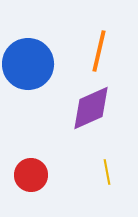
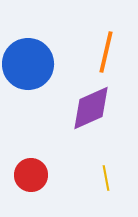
orange line: moved 7 px right, 1 px down
yellow line: moved 1 px left, 6 px down
